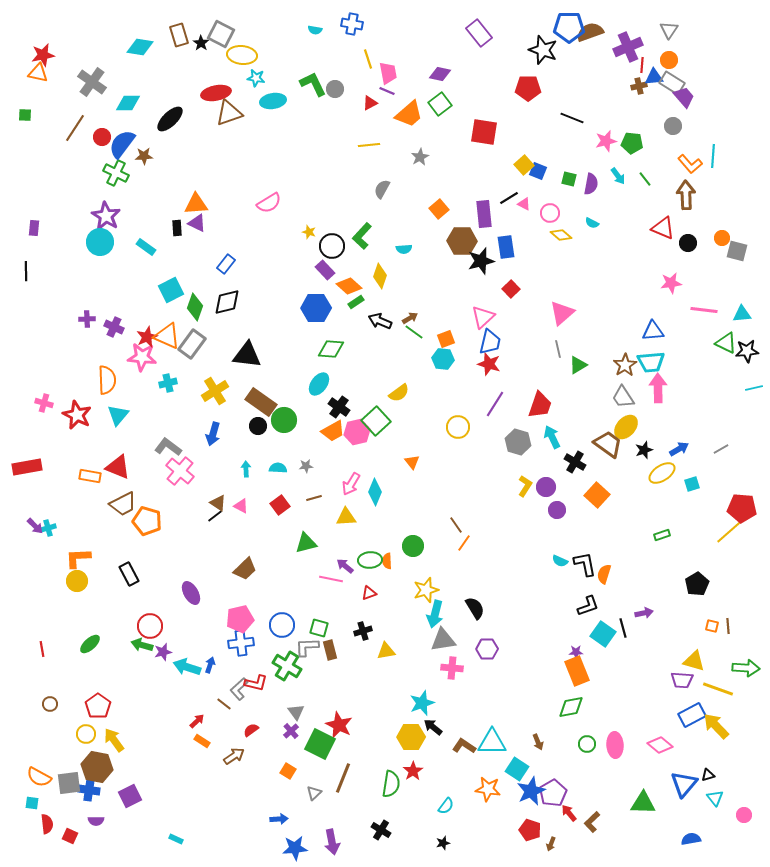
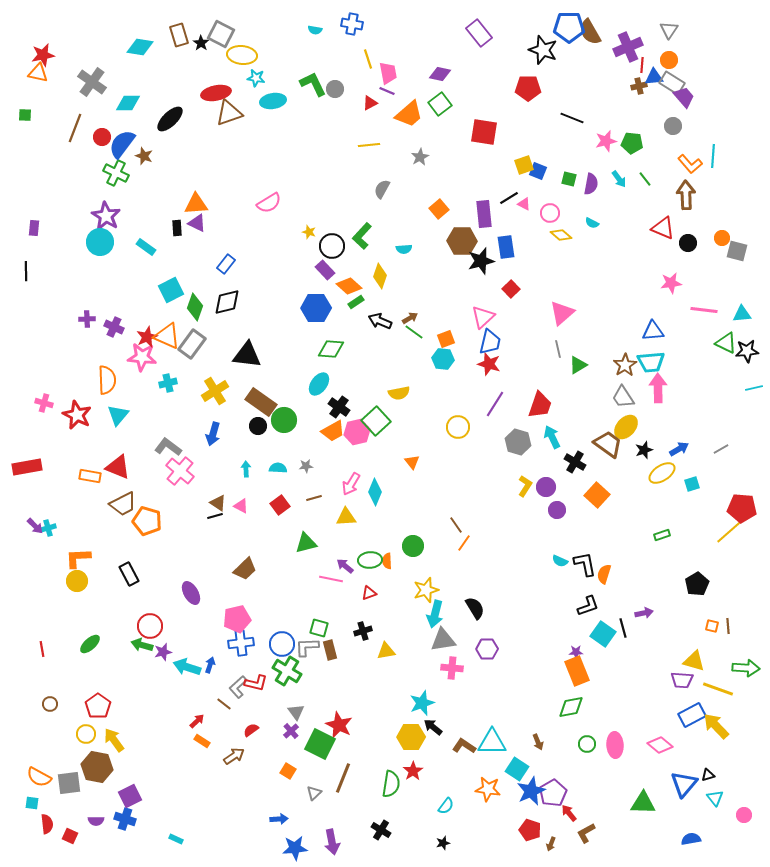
brown semicircle at (590, 32): rotated 100 degrees counterclockwise
brown line at (75, 128): rotated 12 degrees counterclockwise
brown star at (144, 156): rotated 24 degrees clockwise
yellow square at (524, 165): rotated 24 degrees clockwise
cyan arrow at (618, 176): moved 1 px right, 3 px down
yellow semicircle at (399, 393): rotated 25 degrees clockwise
black line at (215, 516): rotated 21 degrees clockwise
pink pentagon at (240, 619): moved 3 px left
blue circle at (282, 625): moved 19 px down
green cross at (287, 666): moved 5 px down
gray L-shape at (239, 689): moved 1 px left, 2 px up
blue cross at (89, 790): moved 36 px right, 29 px down; rotated 10 degrees clockwise
brown L-shape at (592, 822): moved 6 px left, 11 px down; rotated 15 degrees clockwise
